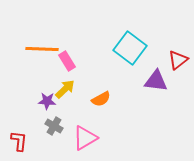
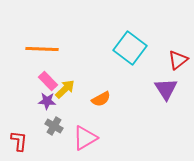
pink rectangle: moved 19 px left, 20 px down; rotated 12 degrees counterclockwise
purple triangle: moved 10 px right, 8 px down; rotated 50 degrees clockwise
